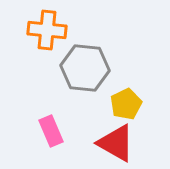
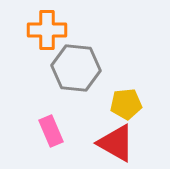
orange cross: rotated 6 degrees counterclockwise
gray hexagon: moved 9 px left
yellow pentagon: rotated 20 degrees clockwise
